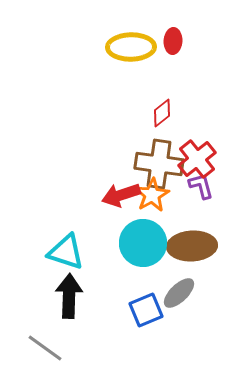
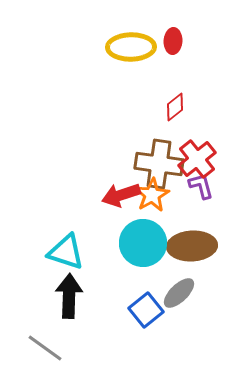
red diamond: moved 13 px right, 6 px up
blue square: rotated 16 degrees counterclockwise
